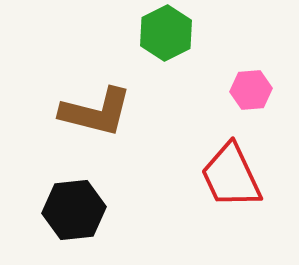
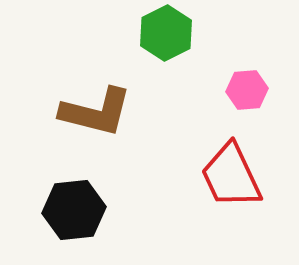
pink hexagon: moved 4 px left
